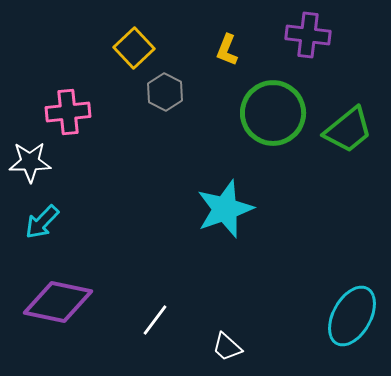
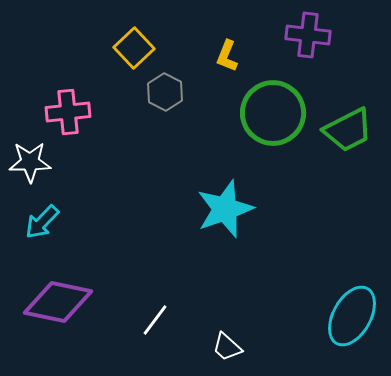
yellow L-shape: moved 6 px down
green trapezoid: rotated 12 degrees clockwise
